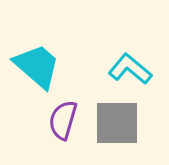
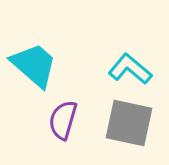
cyan trapezoid: moved 3 px left, 1 px up
gray square: moved 12 px right; rotated 12 degrees clockwise
